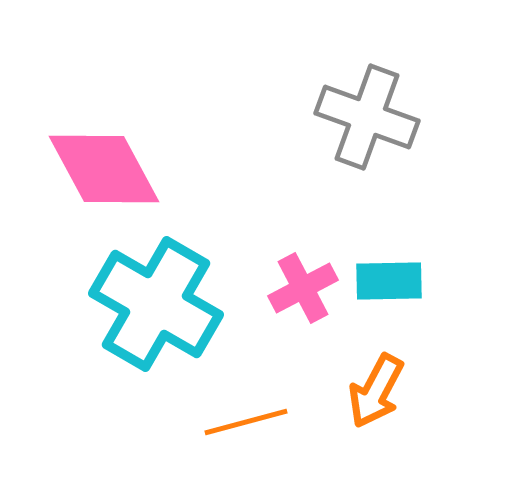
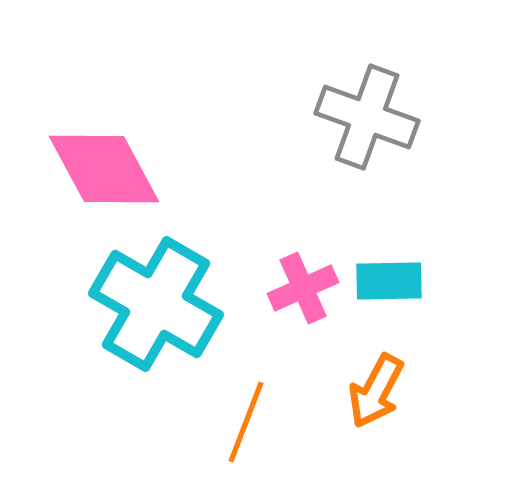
pink cross: rotated 4 degrees clockwise
orange line: rotated 54 degrees counterclockwise
